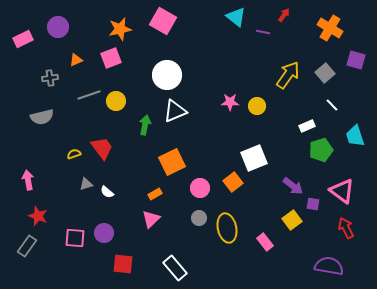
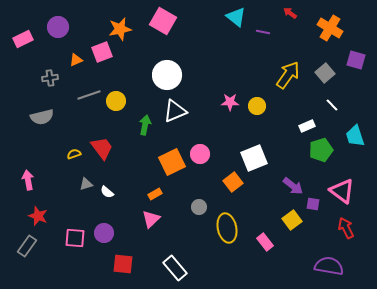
red arrow at (284, 15): moved 6 px right, 2 px up; rotated 88 degrees counterclockwise
pink square at (111, 58): moved 9 px left, 6 px up
pink circle at (200, 188): moved 34 px up
gray circle at (199, 218): moved 11 px up
